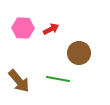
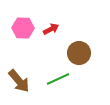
green line: rotated 35 degrees counterclockwise
